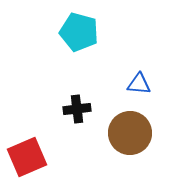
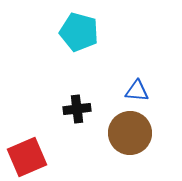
blue triangle: moved 2 px left, 7 px down
